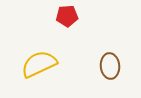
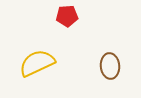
yellow semicircle: moved 2 px left, 1 px up
